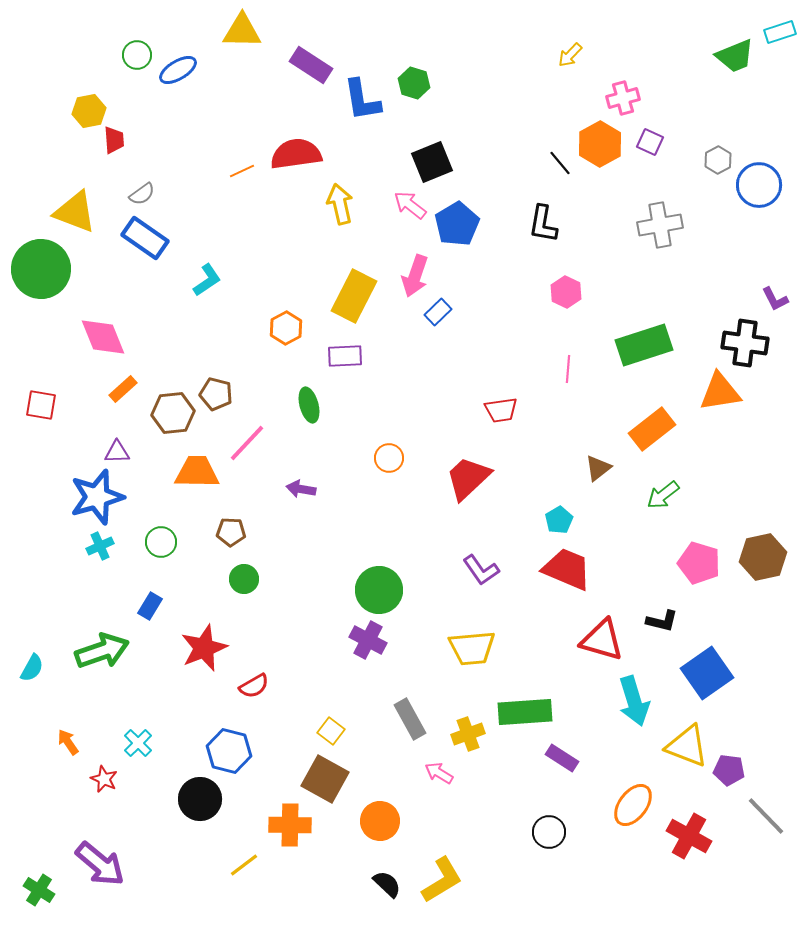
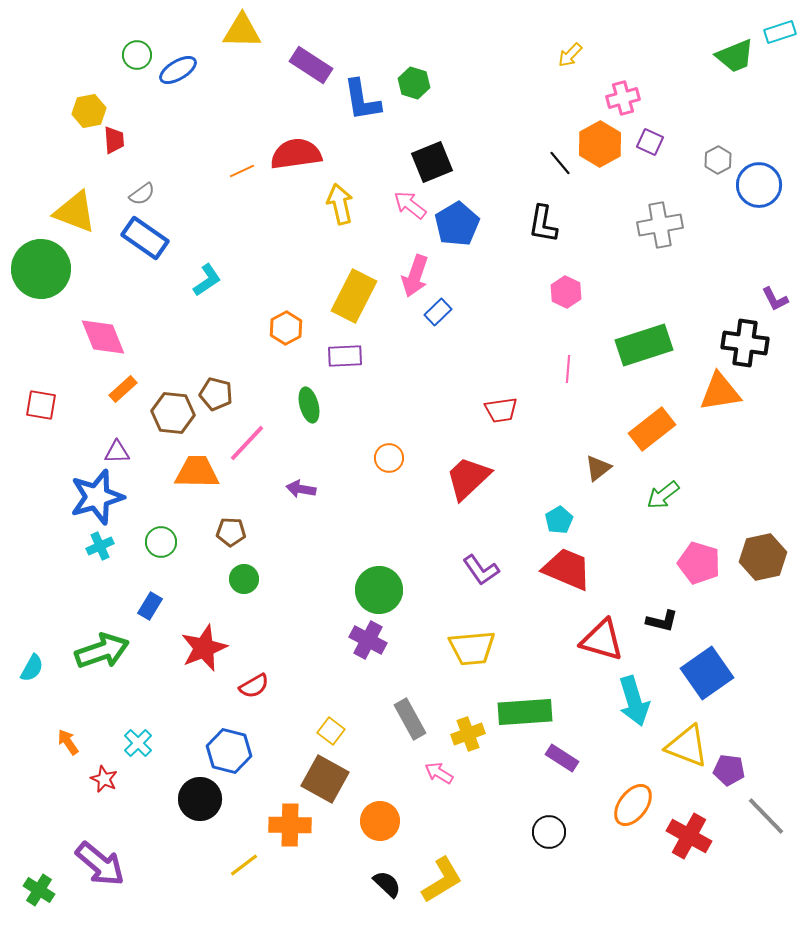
brown hexagon at (173, 413): rotated 12 degrees clockwise
